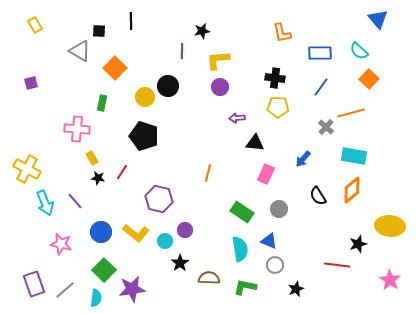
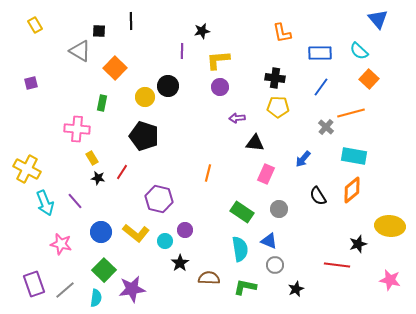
pink star at (390, 280): rotated 20 degrees counterclockwise
